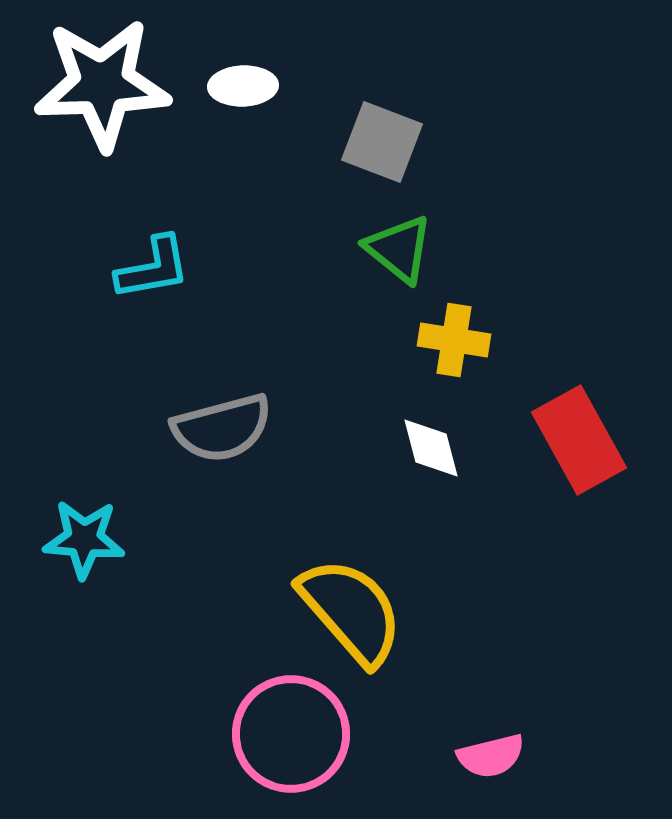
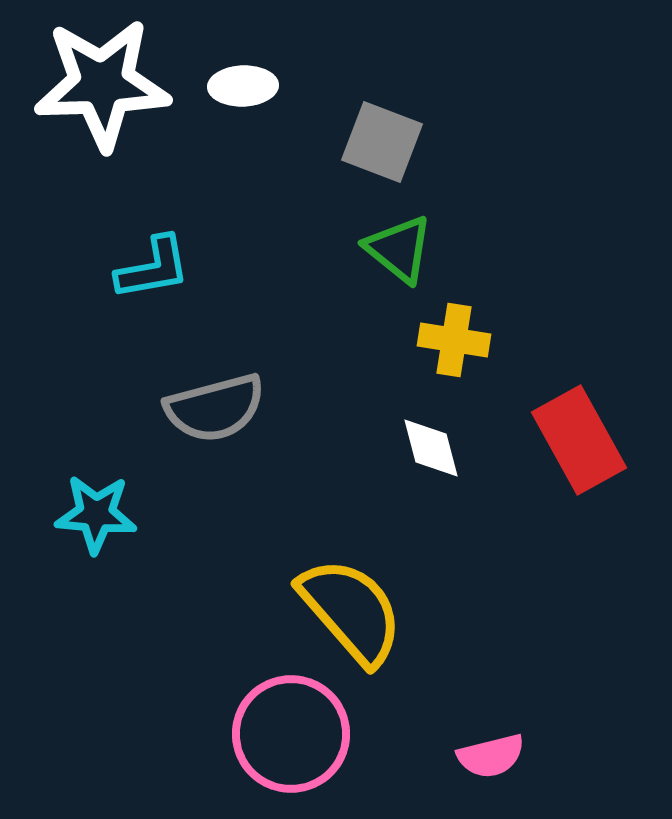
gray semicircle: moved 7 px left, 20 px up
cyan star: moved 12 px right, 25 px up
